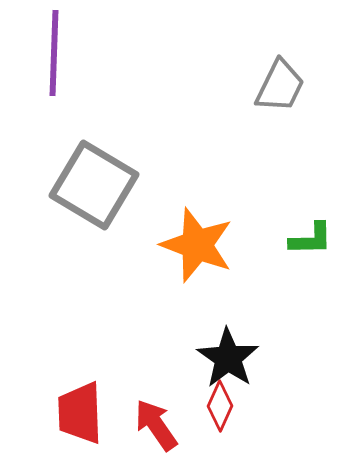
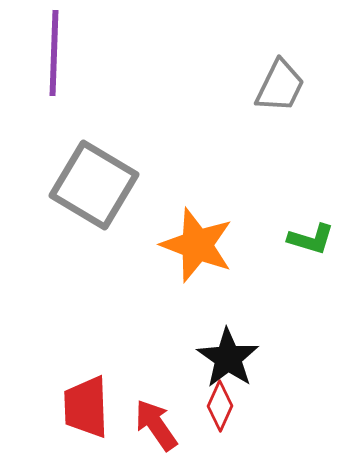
green L-shape: rotated 18 degrees clockwise
red trapezoid: moved 6 px right, 6 px up
